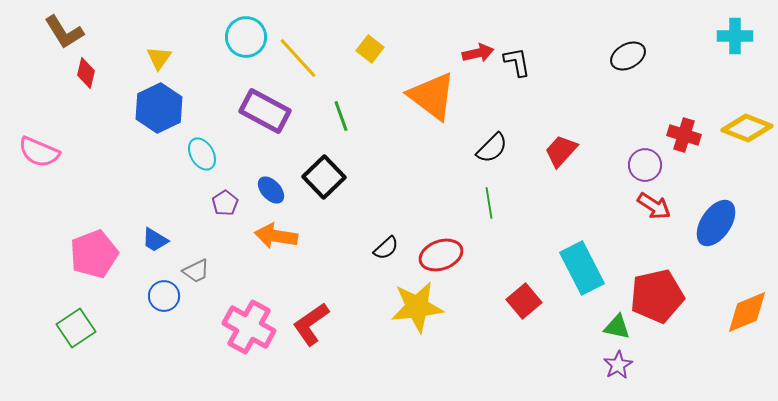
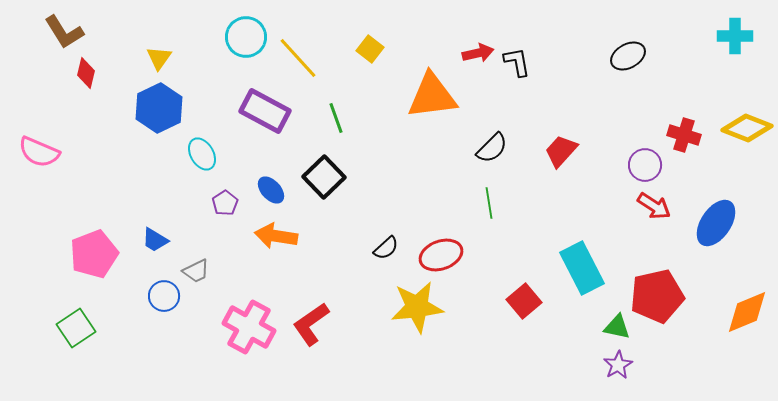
orange triangle at (432, 96): rotated 44 degrees counterclockwise
green line at (341, 116): moved 5 px left, 2 px down
